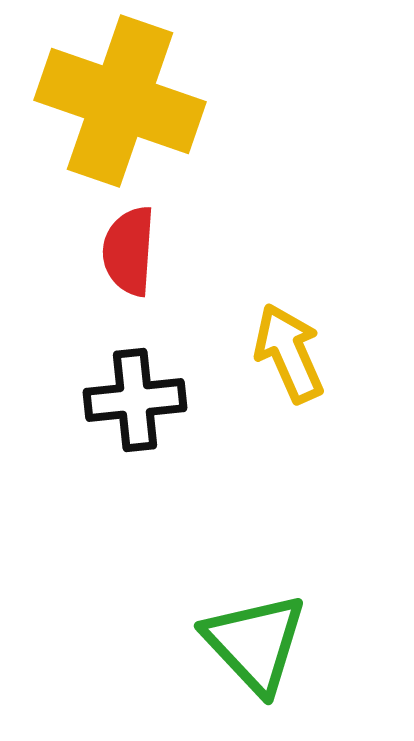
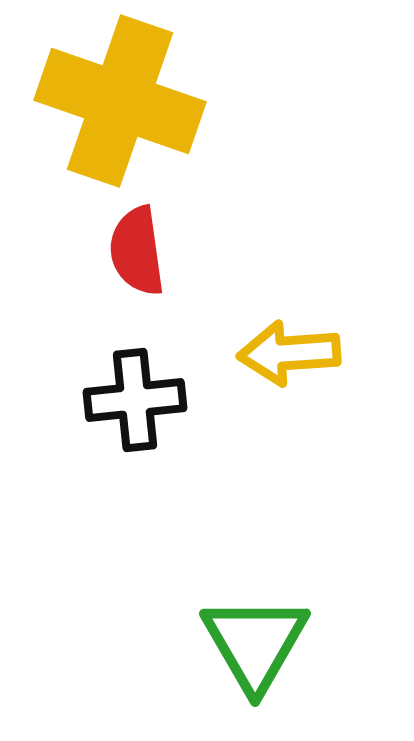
red semicircle: moved 8 px right; rotated 12 degrees counterclockwise
yellow arrow: rotated 70 degrees counterclockwise
green triangle: rotated 13 degrees clockwise
